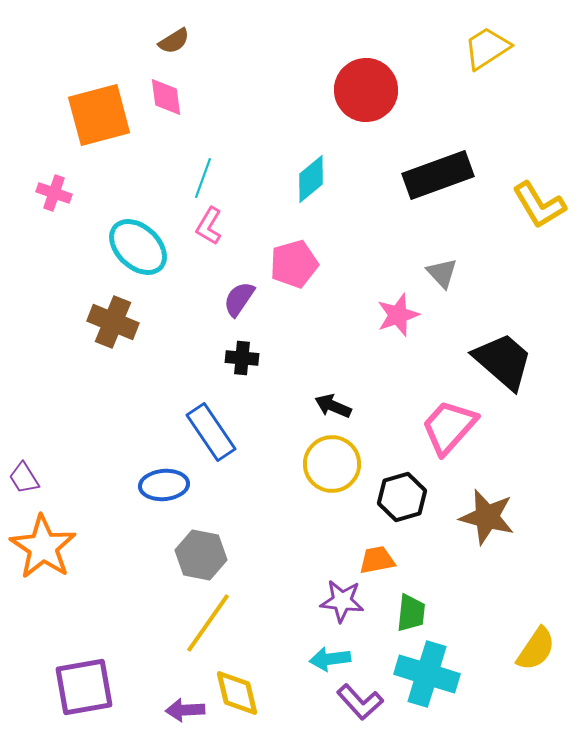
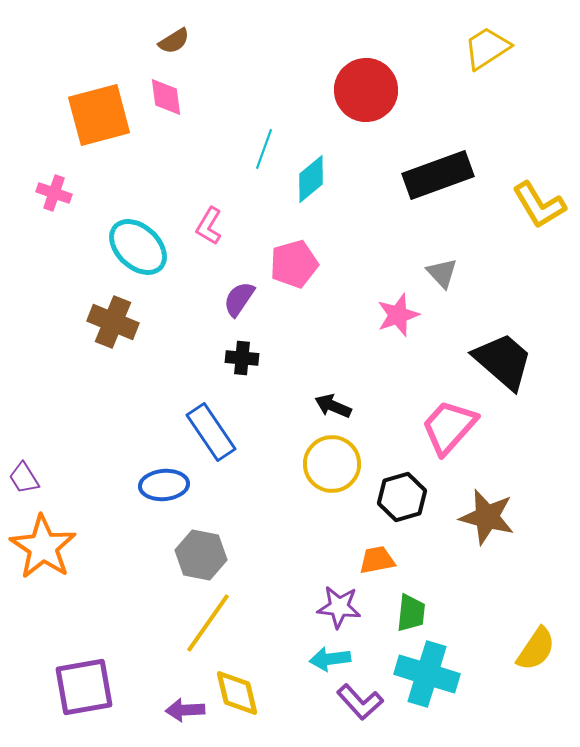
cyan line: moved 61 px right, 29 px up
purple star: moved 3 px left, 6 px down
